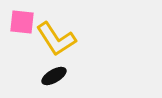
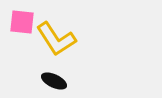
black ellipse: moved 5 px down; rotated 55 degrees clockwise
